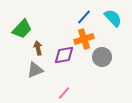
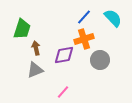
green trapezoid: rotated 25 degrees counterclockwise
brown arrow: moved 2 px left
gray circle: moved 2 px left, 3 px down
pink line: moved 1 px left, 1 px up
